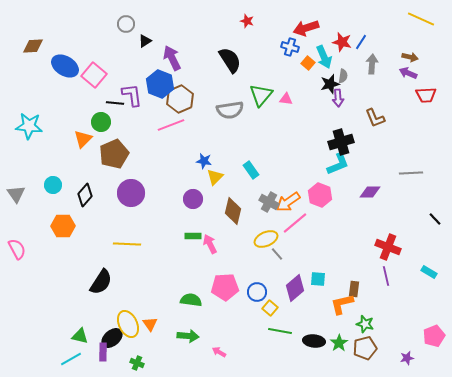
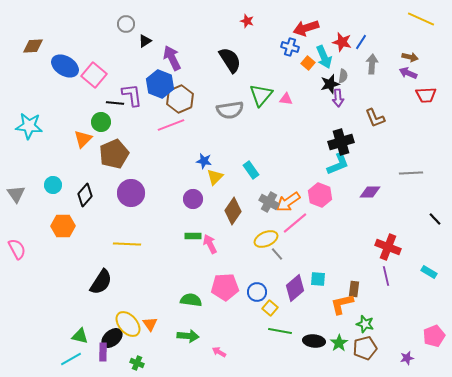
brown diamond at (233, 211): rotated 20 degrees clockwise
yellow ellipse at (128, 324): rotated 16 degrees counterclockwise
